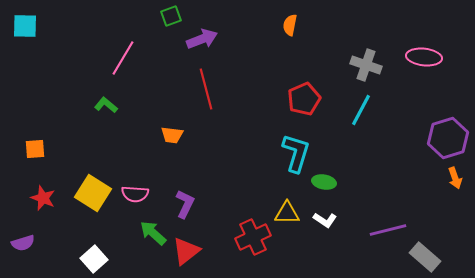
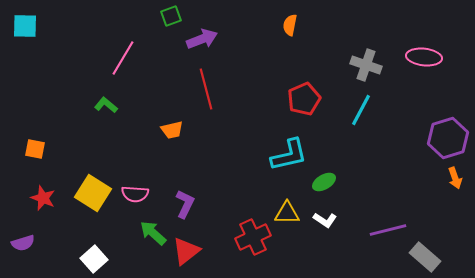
orange trapezoid: moved 5 px up; rotated 20 degrees counterclockwise
orange square: rotated 15 degrees clockwise
cyan L-shape: moved 7 px left, 2 px down; rotated 60 degrees clockwise
green ellipse: rotated 40 degrees counterclockwise
